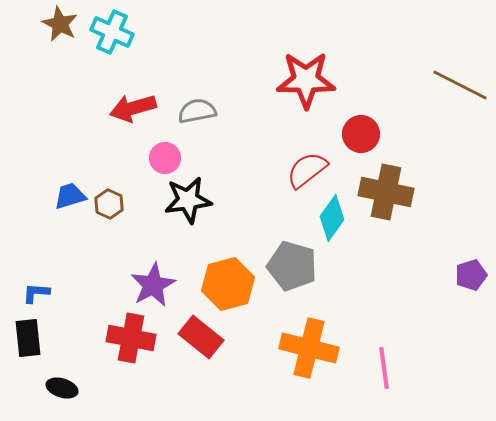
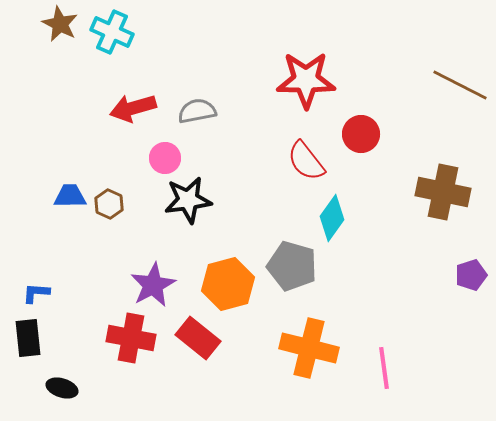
red semicircle: moved 1 px left, 9 px up; rotated 90 degrees counterclockwise
brown cross: moved 57 px right
blue trapezoid: rotated 16 degrees clockwise
red rectangle: moved 3 px left, 1 px down
